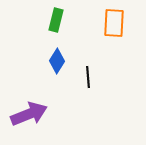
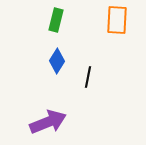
orange rectangle: moved 3 px right, 3 px up
black line: rotated 15 degrees clockwise
purple arrow: moved 19 px right, 8 px down
